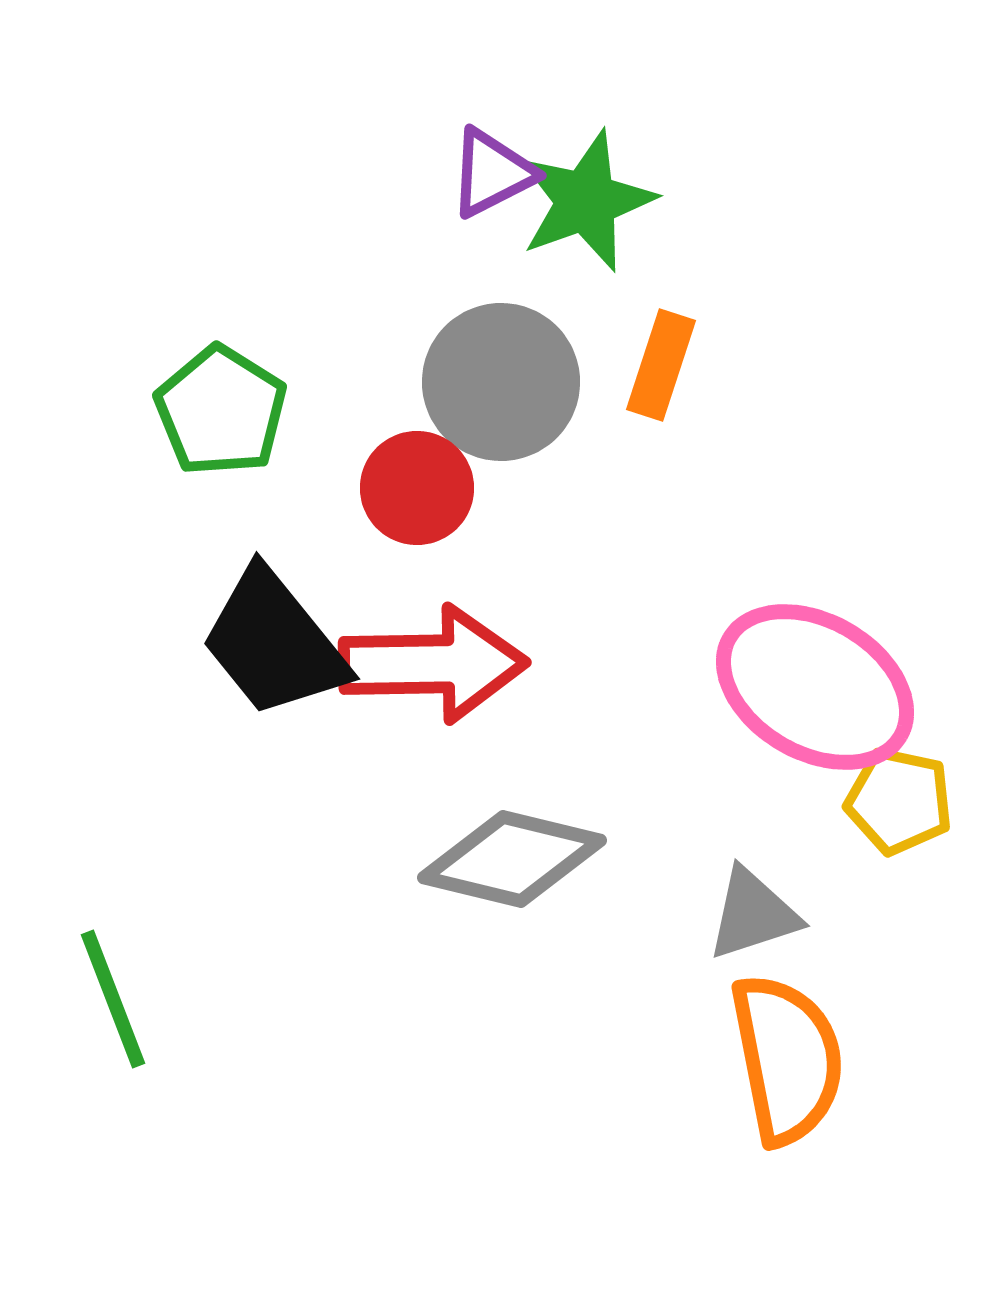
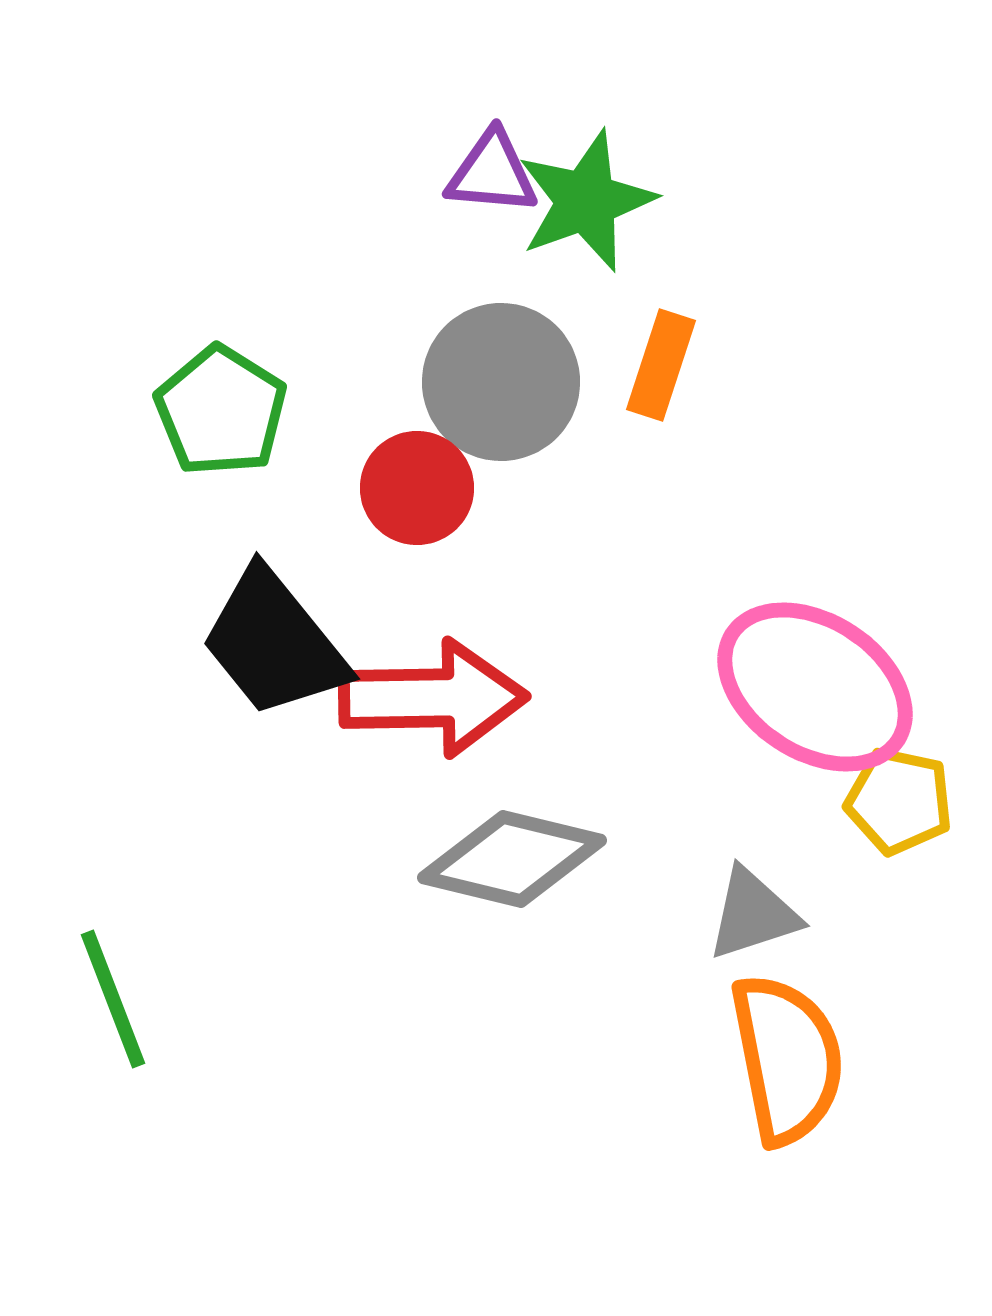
purple triangle: rotated 32 degrees clockwise
red arrow: moved 34 px down
pink ellipse: rotated 3 degrees clockwise
